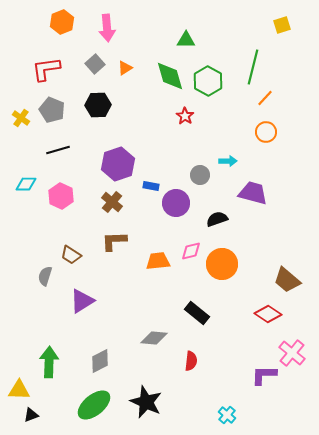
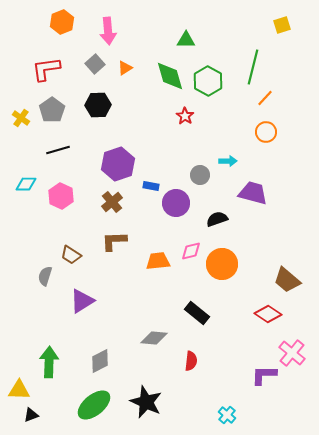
pink arrow at (107, 28): moved 1 px right, 3 px down
gray pentagon at (52, 110): rotated 15 degrees clockwise
brown cross at (112, 202): rotated 10 degrees clockwise
